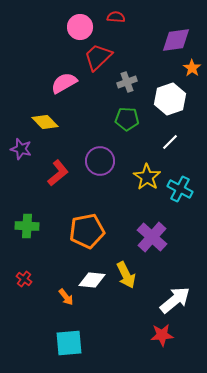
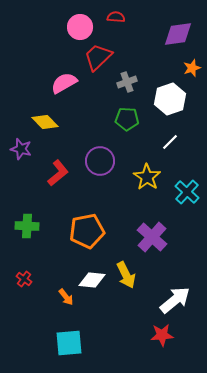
purple diamond: moved 2 px right, 6 px up
orange star: rotated 18 degrees clockwise
cyan cross: moved 7 px right, 3 px down; rotated 15 degrees clockwise
